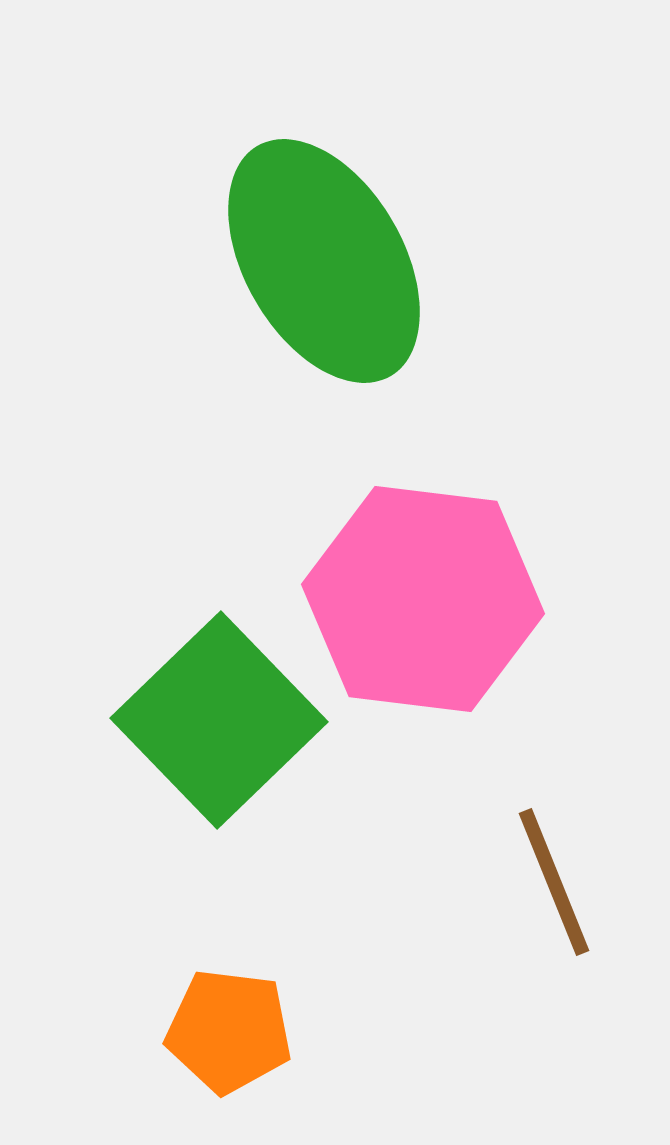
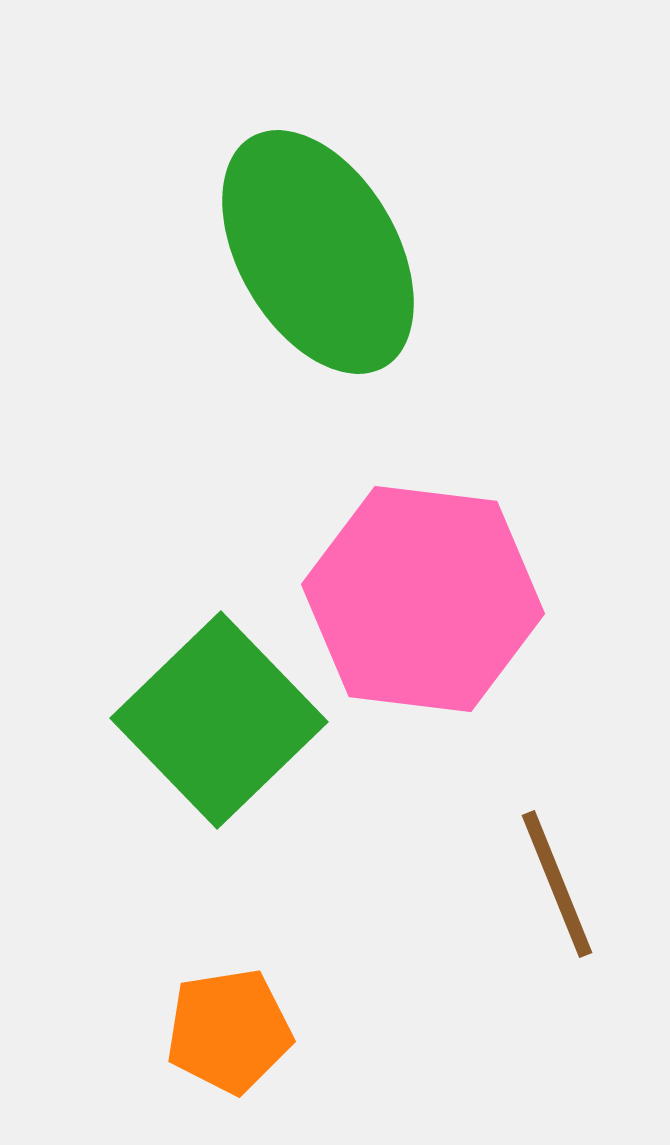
green ellipse: moved 6 px left, 9 px up
brown line: moved 3 px right, 2 px down
orange pentagon: rotated 16 degrees counterclockwise
